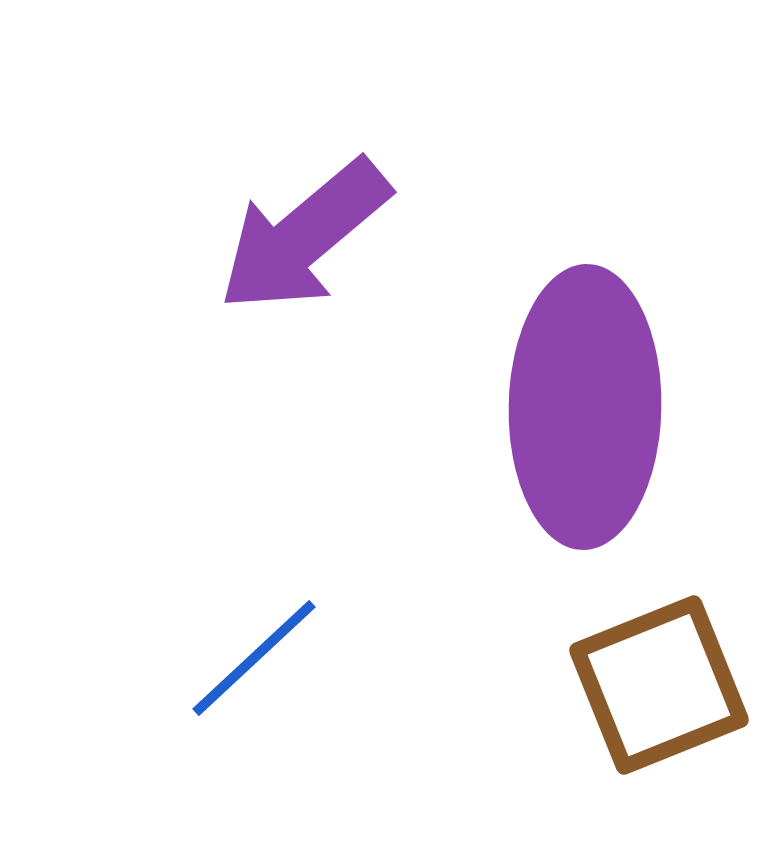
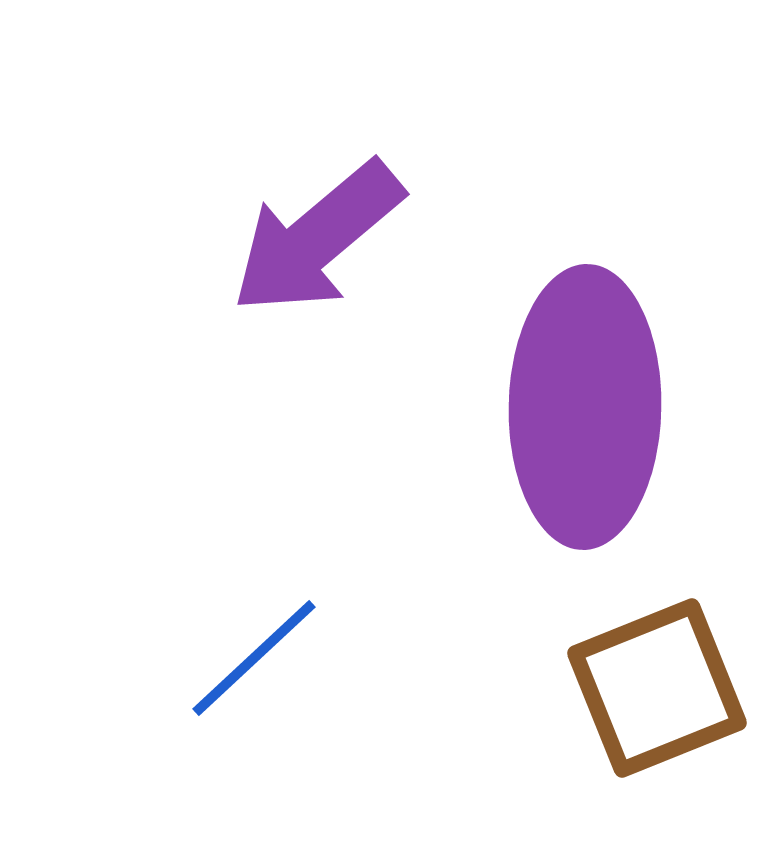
purple arrow: moved 13 px right, 2 px down
brown square: moved 2 px left, 3 px down
